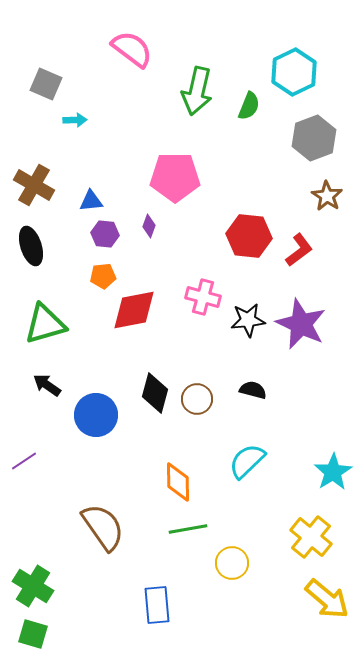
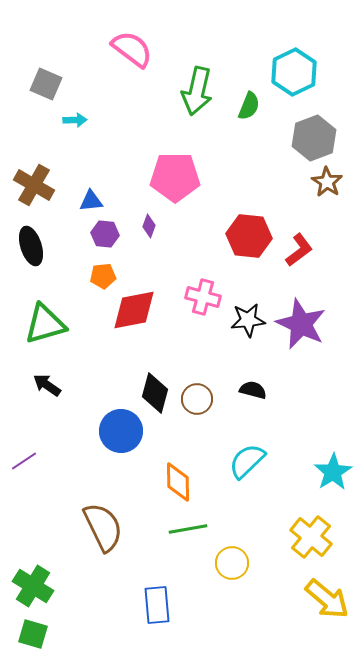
brown star: moved 14 px up
blue circle: moved 25 px right, 16 px down
brown semicircle: rotated 9 degrees clockwise
